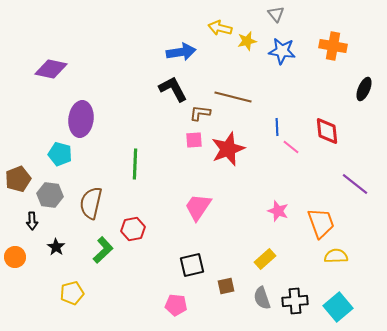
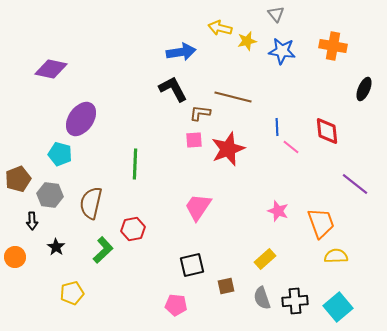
purple ellipse: rotated 28 degrees clockwise
